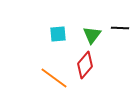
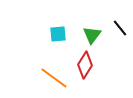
black line: rotated 48 degrees clockwise
red diamond: rotated 8 degrees counterclockwise
